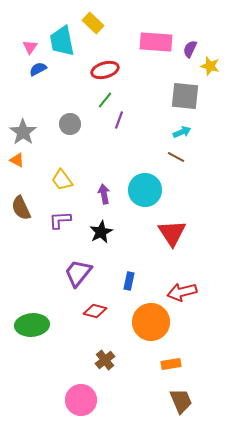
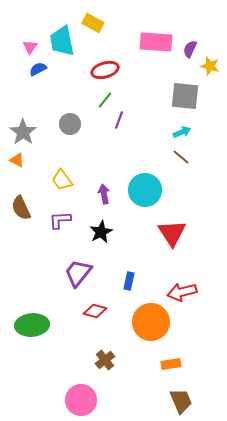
yellow rectangle: rotated 15 degrees counterclockwise
brown line: moved 5 px right; rotated 12 degrees clockwise
